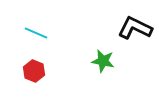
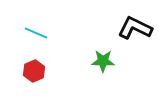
green star: rotated 10 degrees counterclockwise
red hexagon: rotated 15 degrees clockwise
